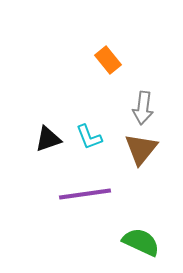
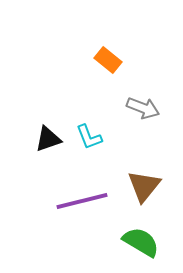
orange rectangle: rotated 12 degrees counterclockwise
gray arrow: rotated 76 degrees counterclockwise
brown triangle: moved 3 px right, 37 px down
purple line: moved 3 px left, 7 px down; rotated 6 degrees counterclockwise
green semicircle: rotated 6 degrees clockwise
